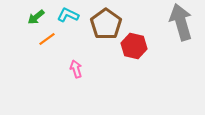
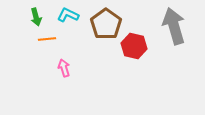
green arrow: rotated 66 degrees counterclockwise
gray arrow: moved 7 px left, 4 px down
orange line: rotated 30 degrees clockwise
pink arrow: moved 12 px left, 1 px up
